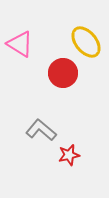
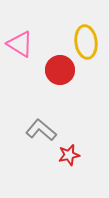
yellow ellipse: rotated 32 degrees clockwise
red circle: moved 3 px left, 3 px up
